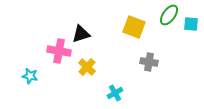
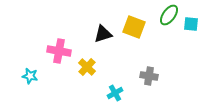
black triangle: moved 22 px right
gray cross: moved 14 px down
